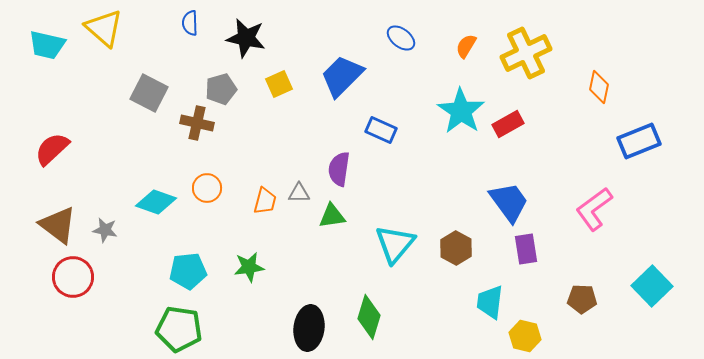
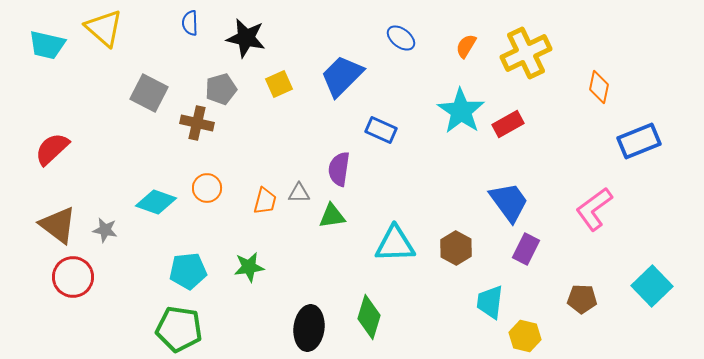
cyan triangle at (395, 244): rotated 48 degrees clockwise
purple rectangle at (526, 249): rotated 36 degrees clockwise
